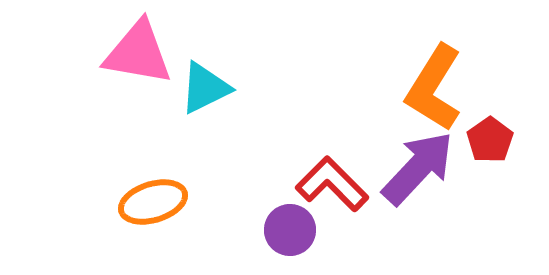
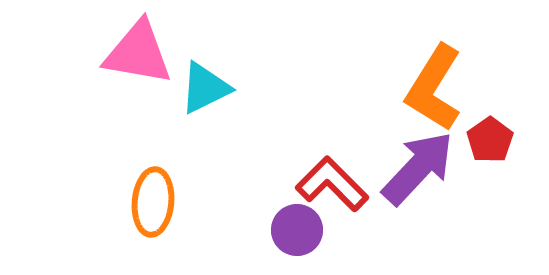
orange ellipse: rotated 68 degrees counterclockwise
purple circle: moved 7 px right
